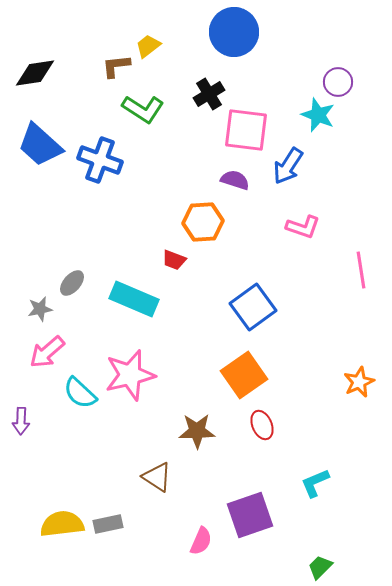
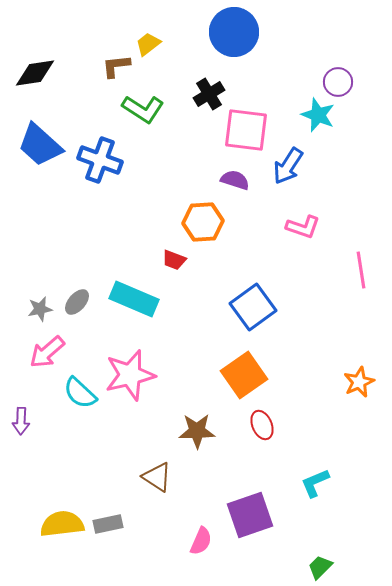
yellow trapezoid: moved 2 px up
gray ellipse: moved 5 px right, 19 px down
